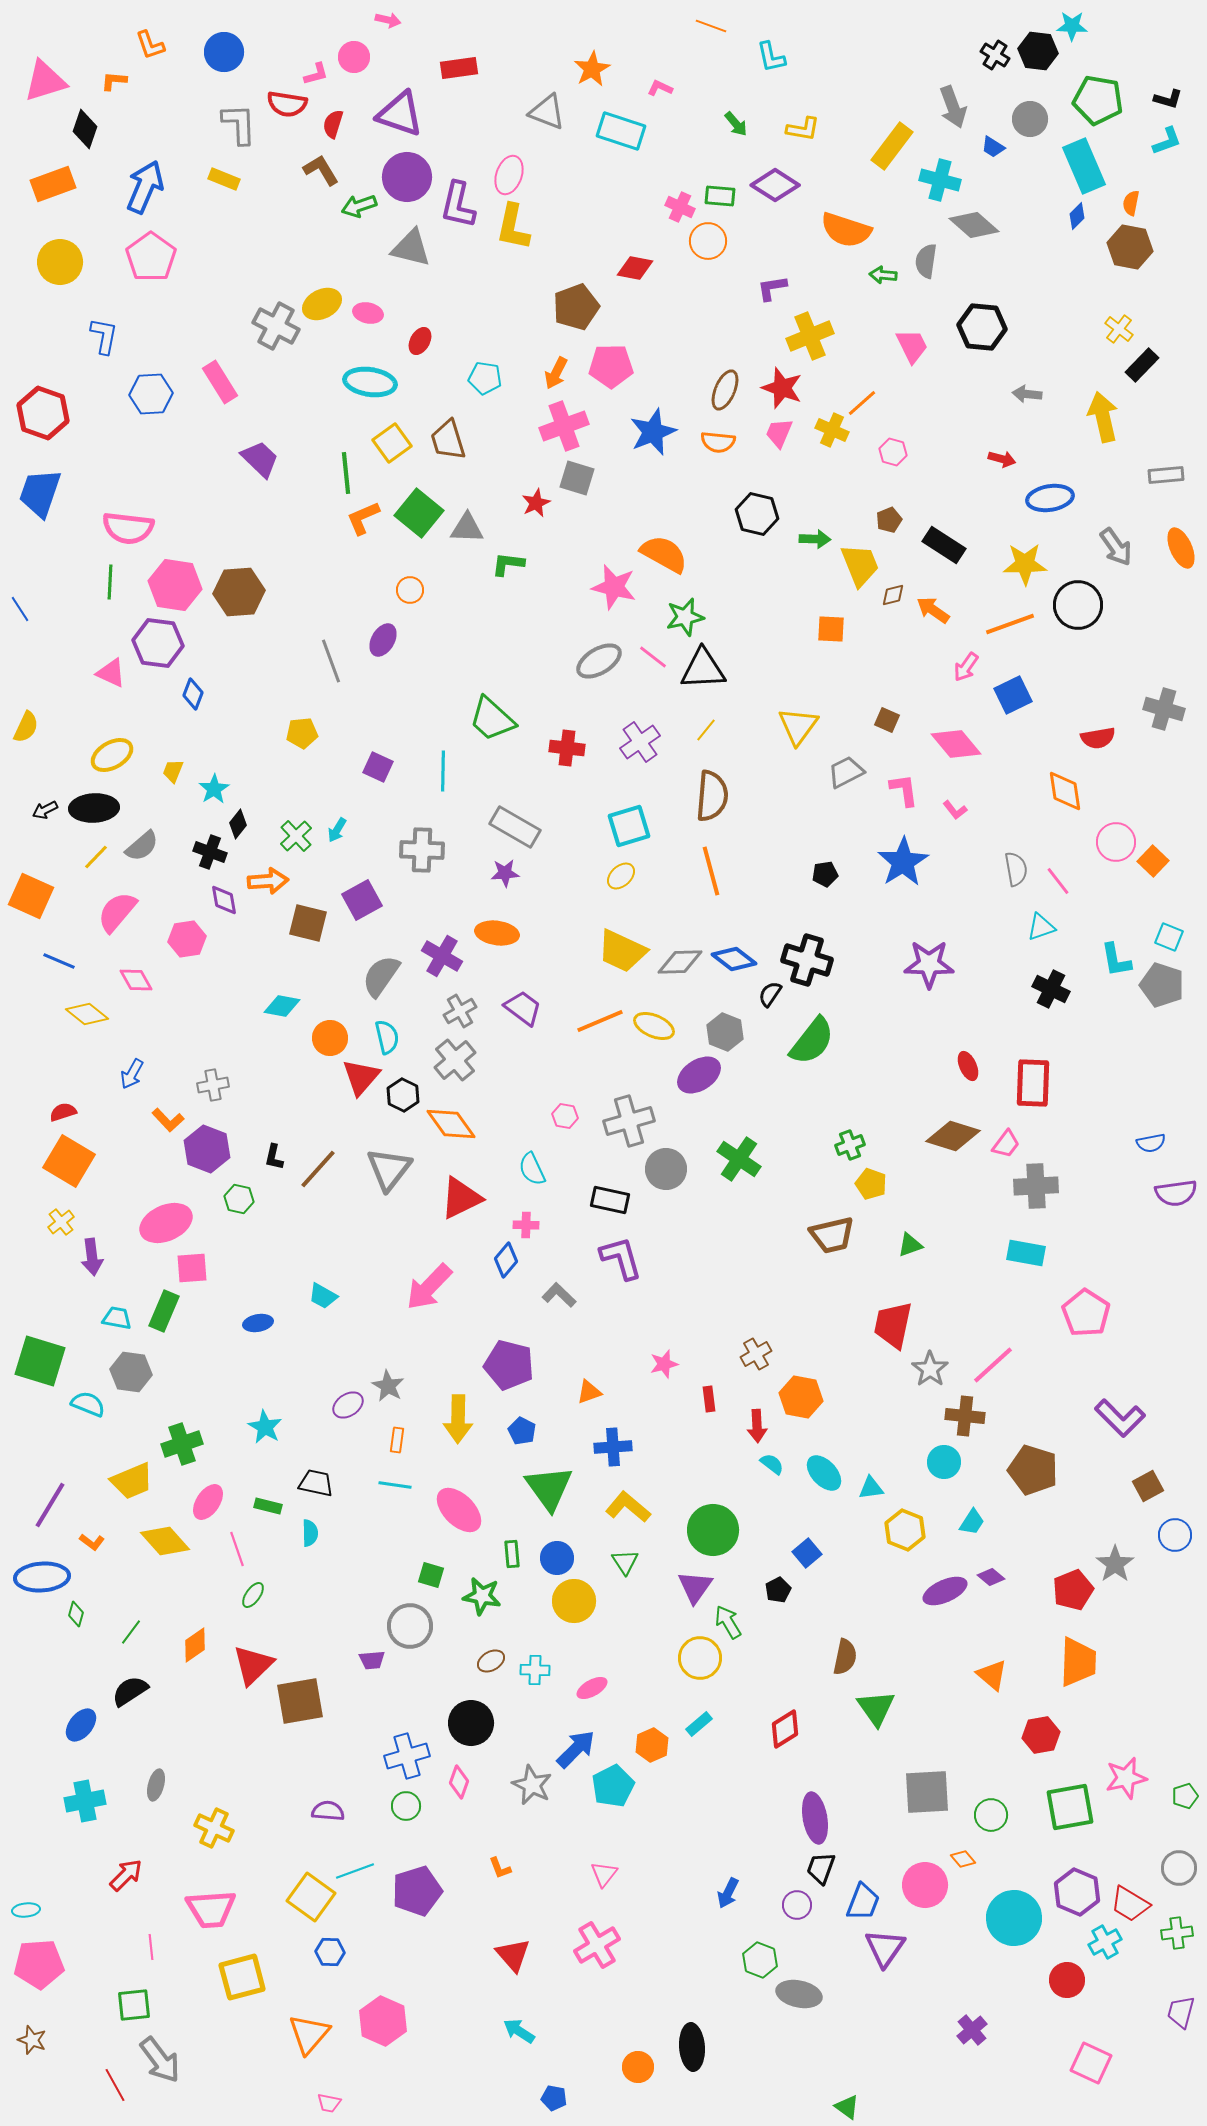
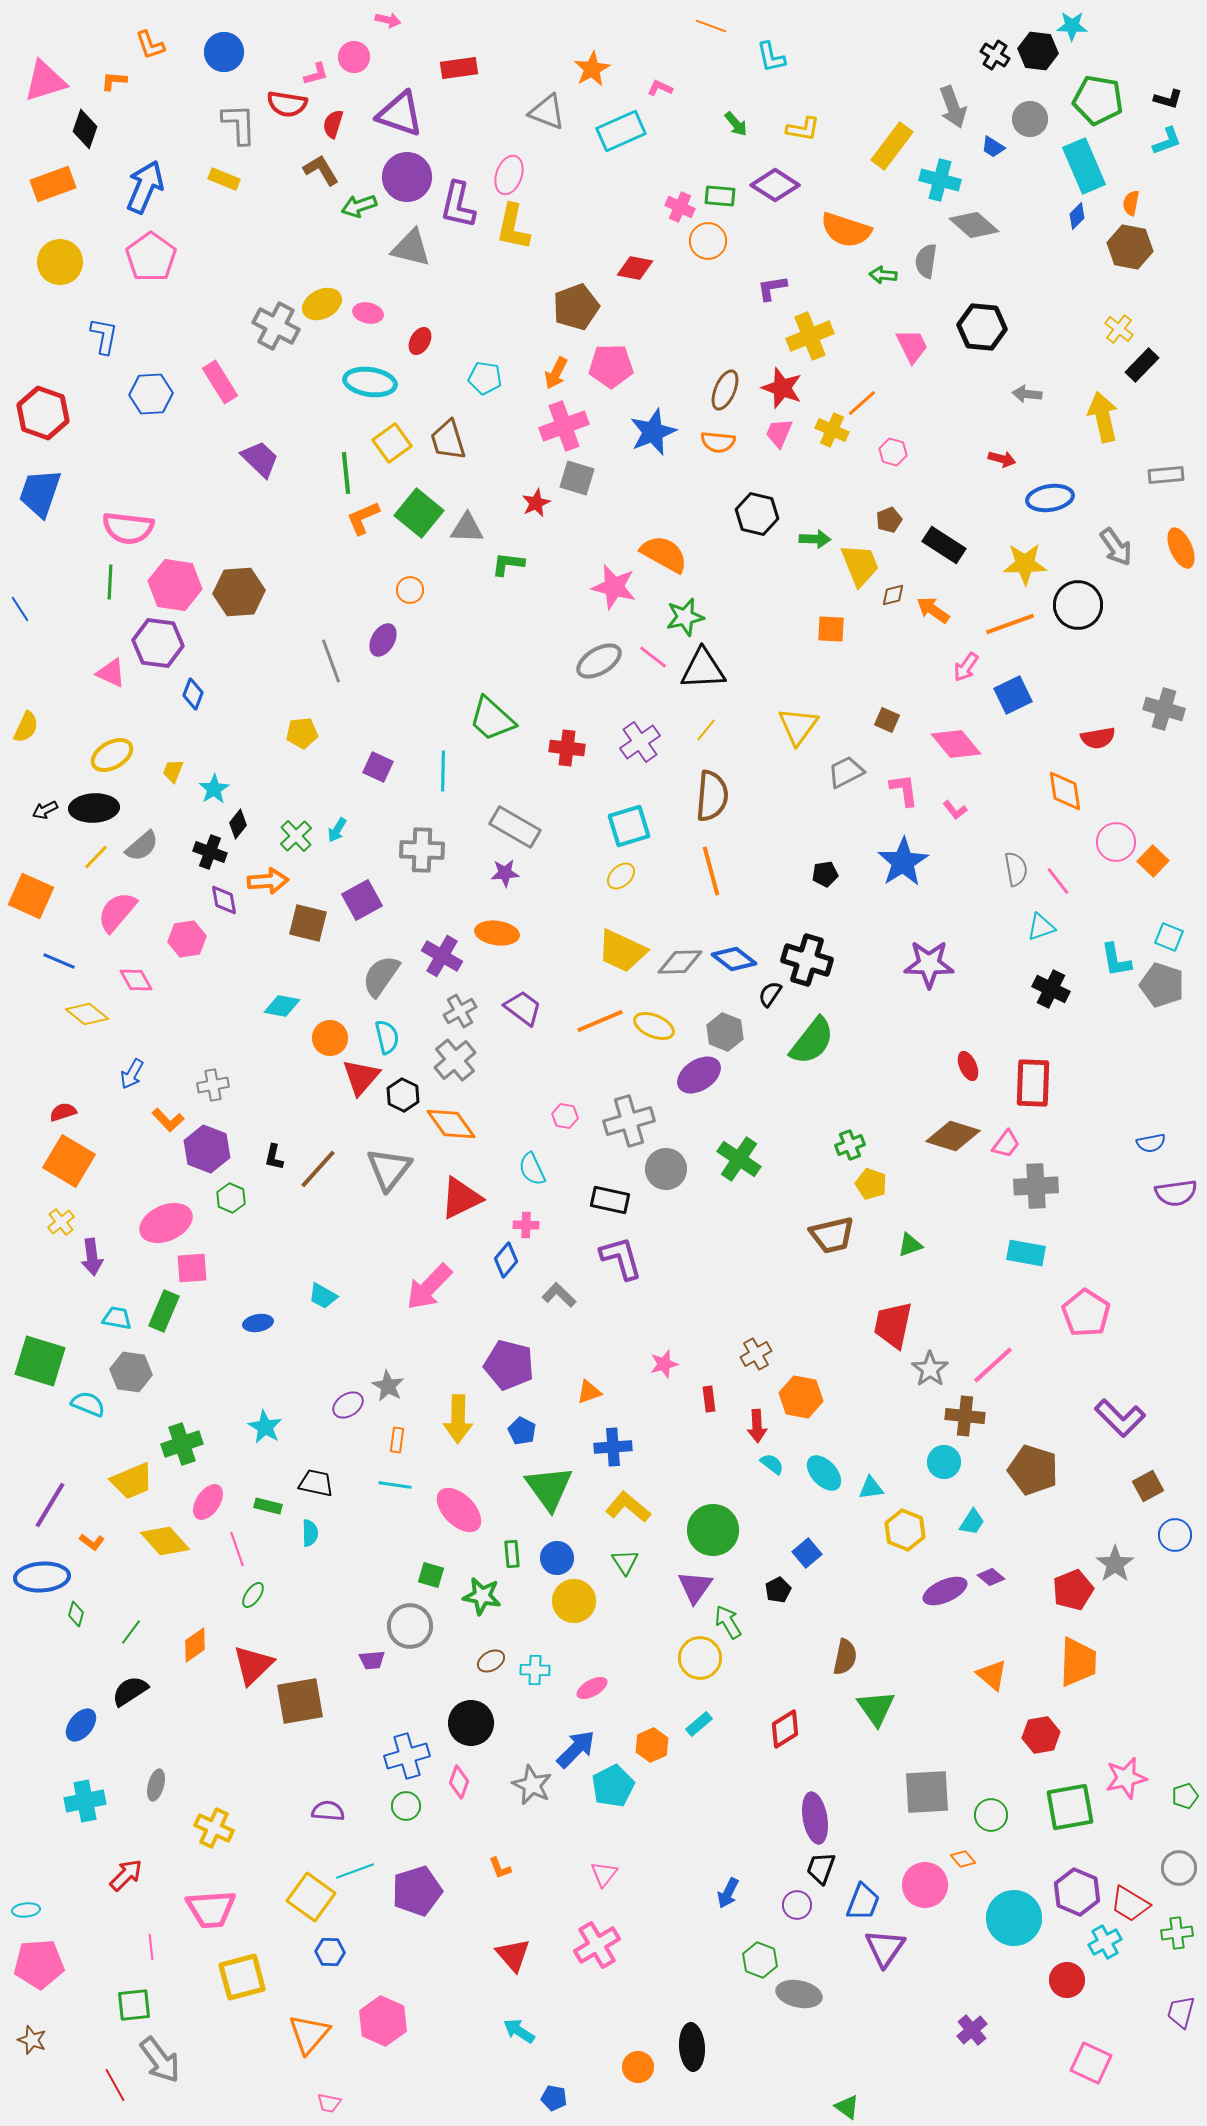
cyan rectangle at (621, 131): rotated 42 degrees counterclockwise
green hexagon at (239, 1199): moved 8 px left, 1 px up; rotated 12 degrees clockwise
